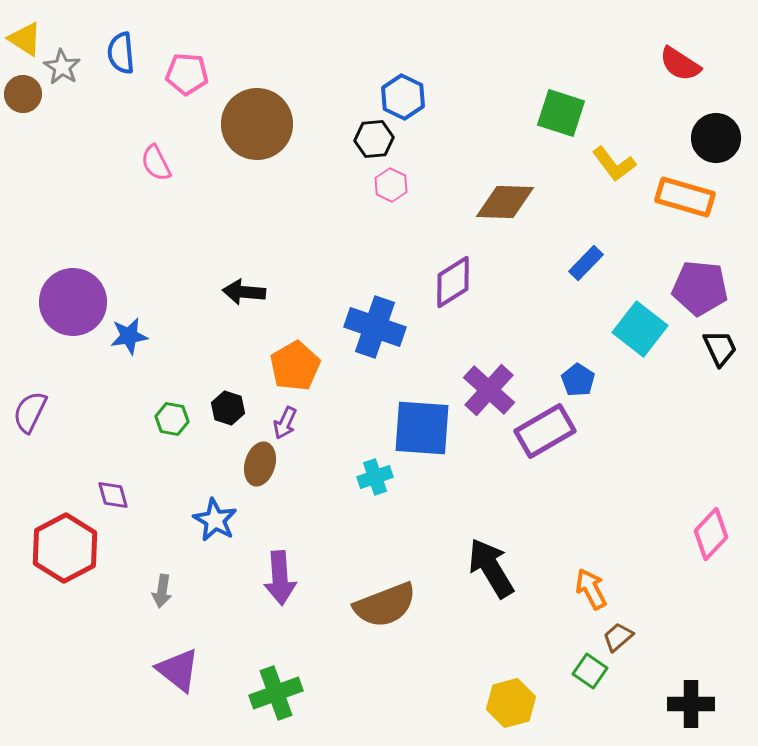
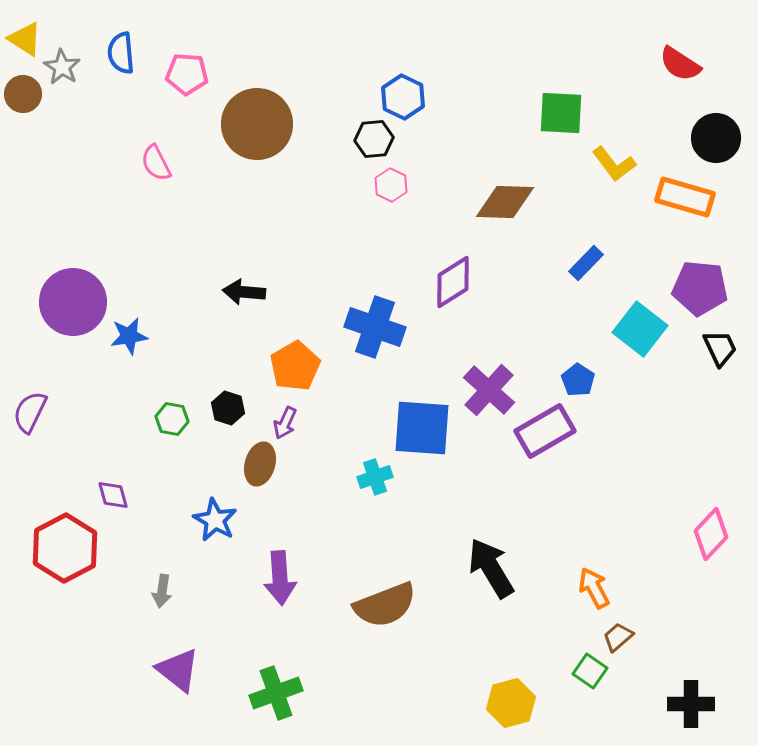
green square at (561, 113): rotated 15 degrees counterclockwise
orange arrow at (591, 589): moved 3 px right, 1 px up
